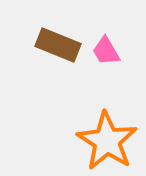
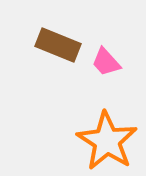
pink trapezoid: moved 11 px down; rotated 12 degrees counterclockwise
